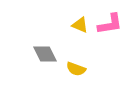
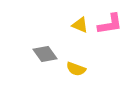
gray diamond: rotated 10 degrees counterclockwise
